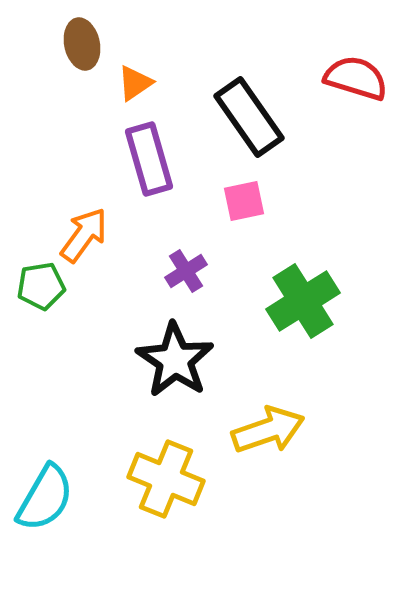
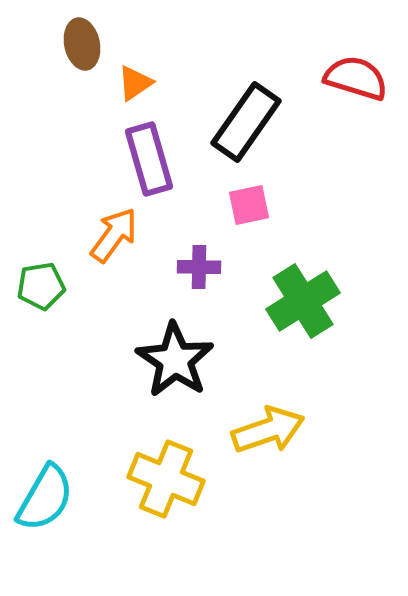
black rectangle: moved 3 px left, 5 px down; rotated 70 degrees clockwise
pink square: moved 5 px right, 4 px down
orange arrow: moved 30 px right
purple cross: moved 13 px right, 4 px up; rotated 33 degrees clockwise
